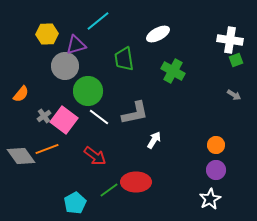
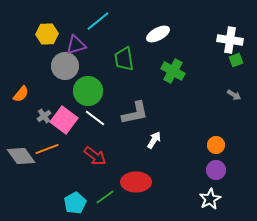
white line: moved 4 px left, 1 px down
green line: moved 4 px left, 7 px down
